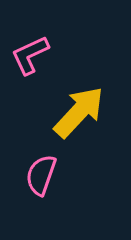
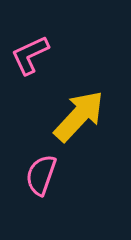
yellow arrow: moved 4 px down
